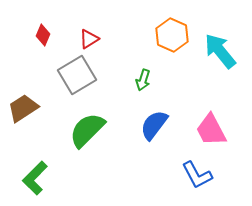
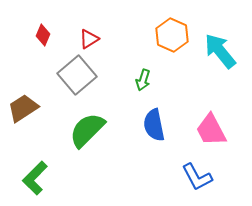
gray square: rotated 9 degrees counterclockwise
blue semicircle: rotated 48 degrees counterclockwise
blue L-shape: moved 2 px down
